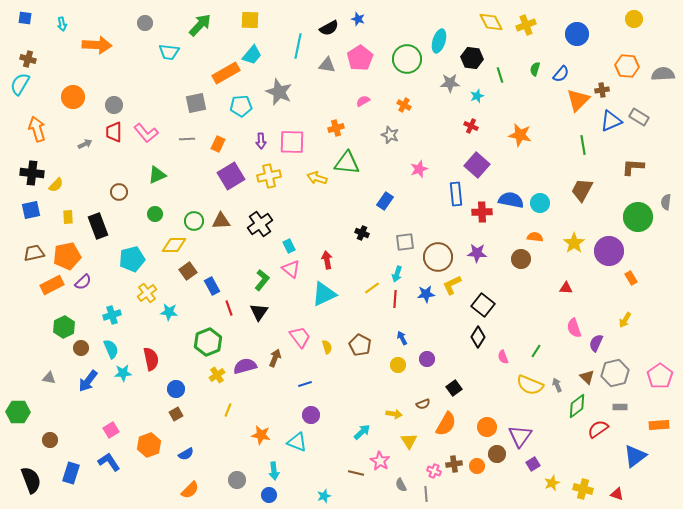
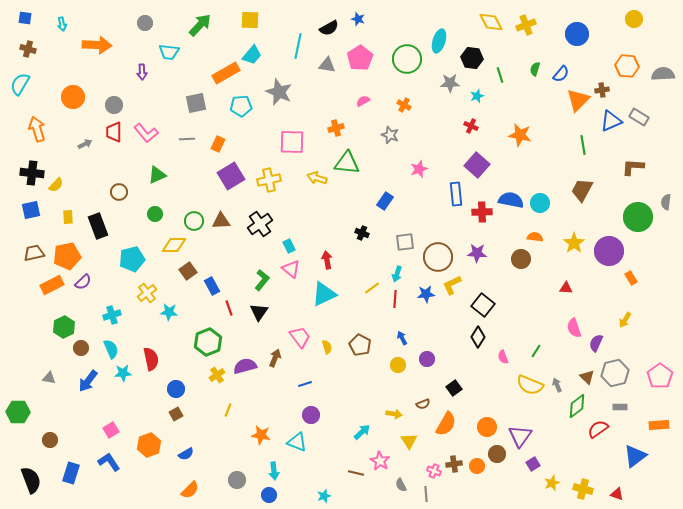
brown cross at (28, 59): moved 10 px up
purple arrow at (261, 141): moved 119 px left, 69 px up
yellow cross at (269, 176): moved 4 px down
